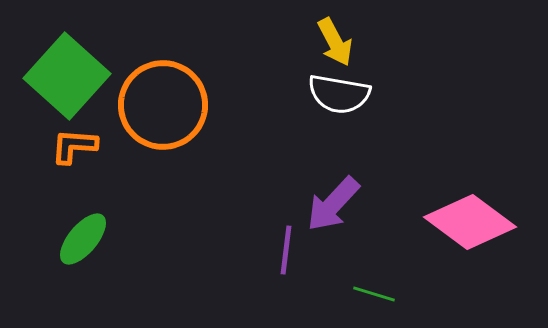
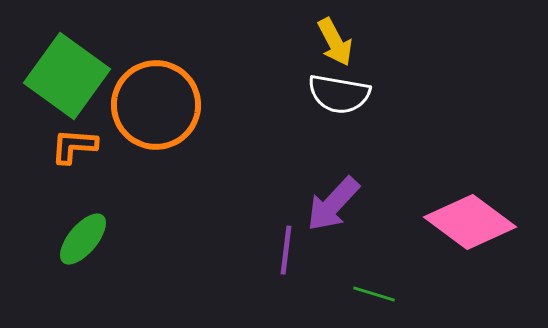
green square: rotated 6 degrees counterclockwise
orange circle: moved 7 px left
